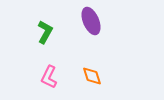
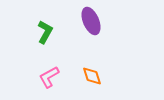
pink L-shape: rotated 35 degrees clockwise
